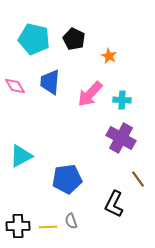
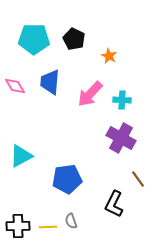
cyan pentagon: rotated 12 degrees counterclockwise
